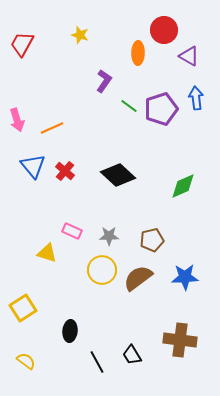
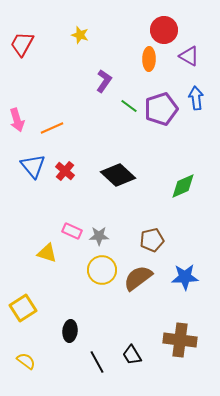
orange ellipse: moved 11 px right, 6 px down
gray star: moved 10 px left
